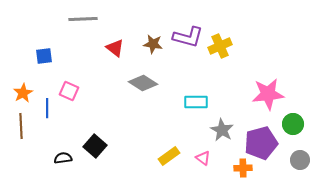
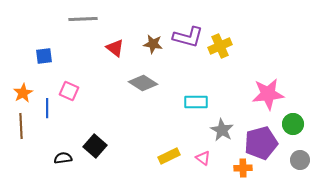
yellow rectangle: rotated 10 degrees clockwise
